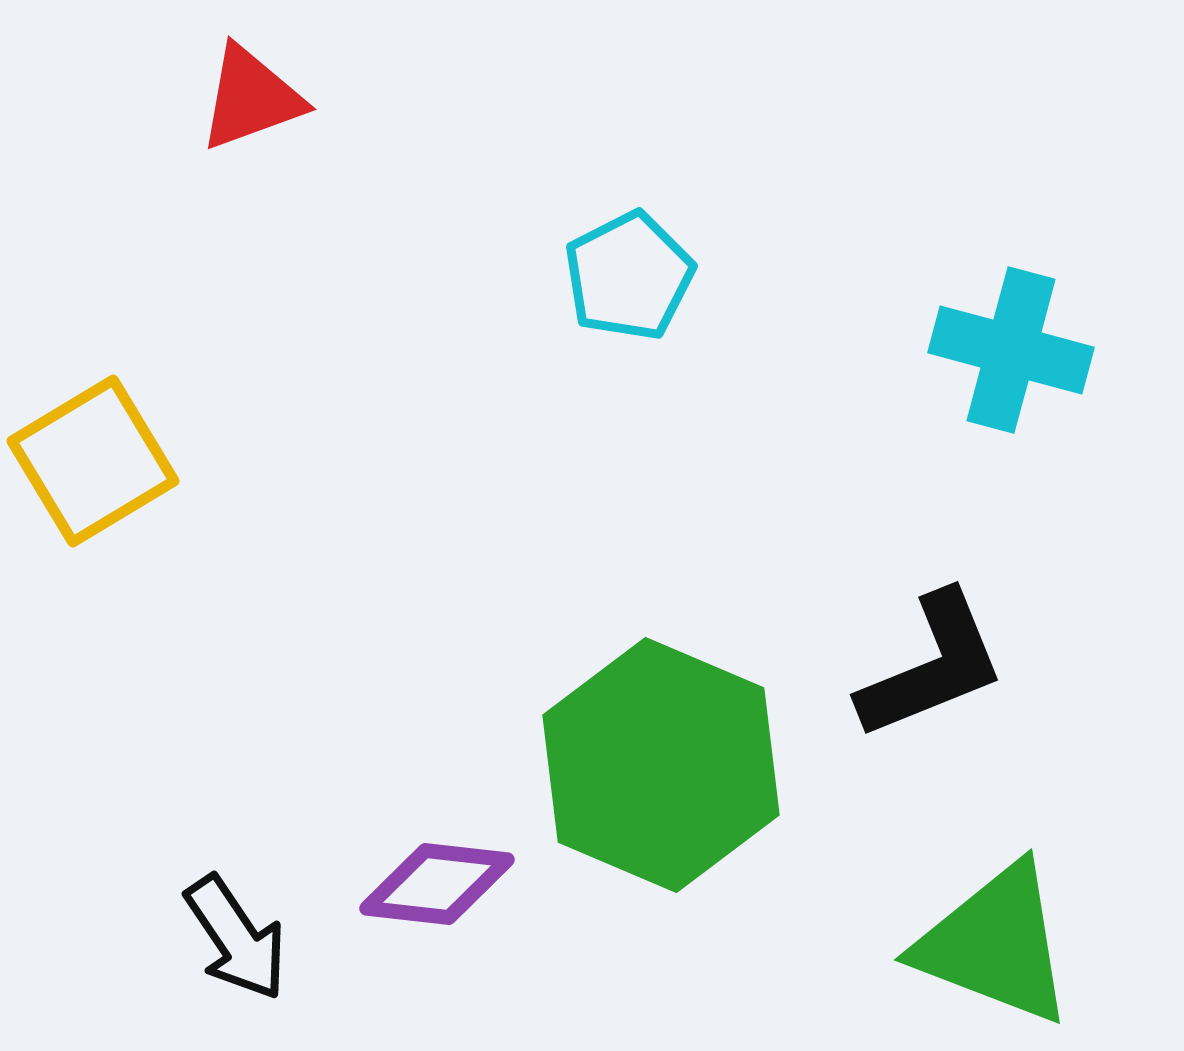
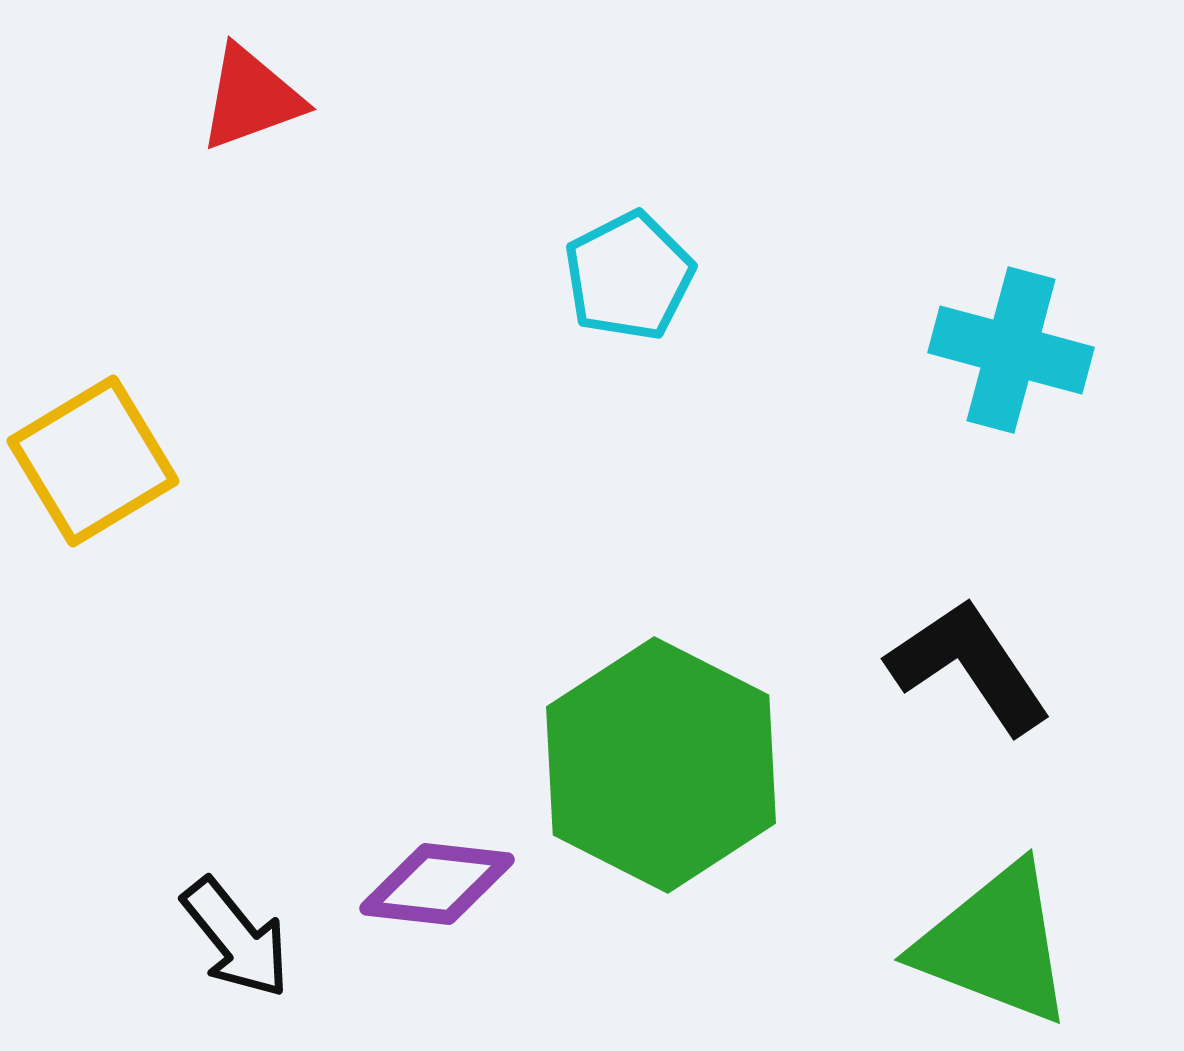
black L-shape: moved 37 px right; rotated 102 degrees counterclockwise
green hexagon: rotated 4 degrees clockwise
black arrow: rotated 5 degrees counterclockwise
